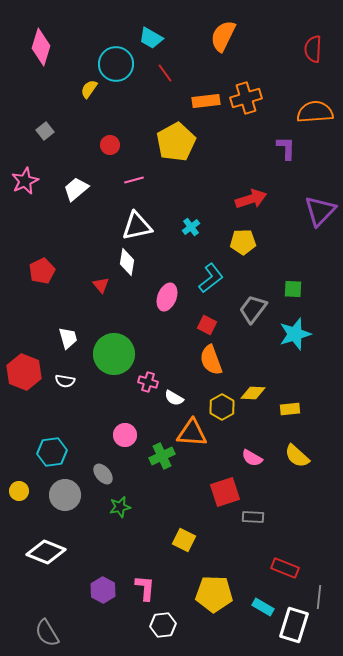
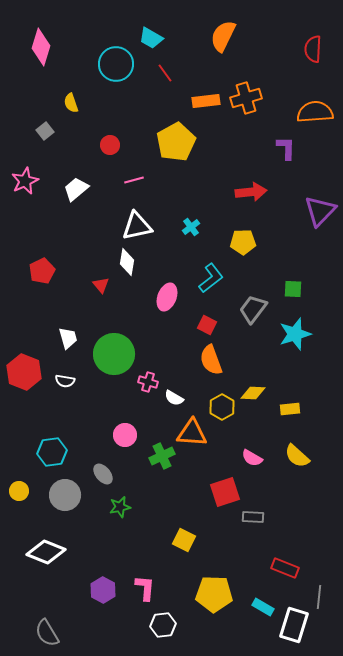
yellow semicircle at (89, 89): moved 18 px left, 14 px down; rotated 54 degrees counterclockwise
red arrow at (251, 199): moved 7 px up; rotated 12 degrees clockwise
